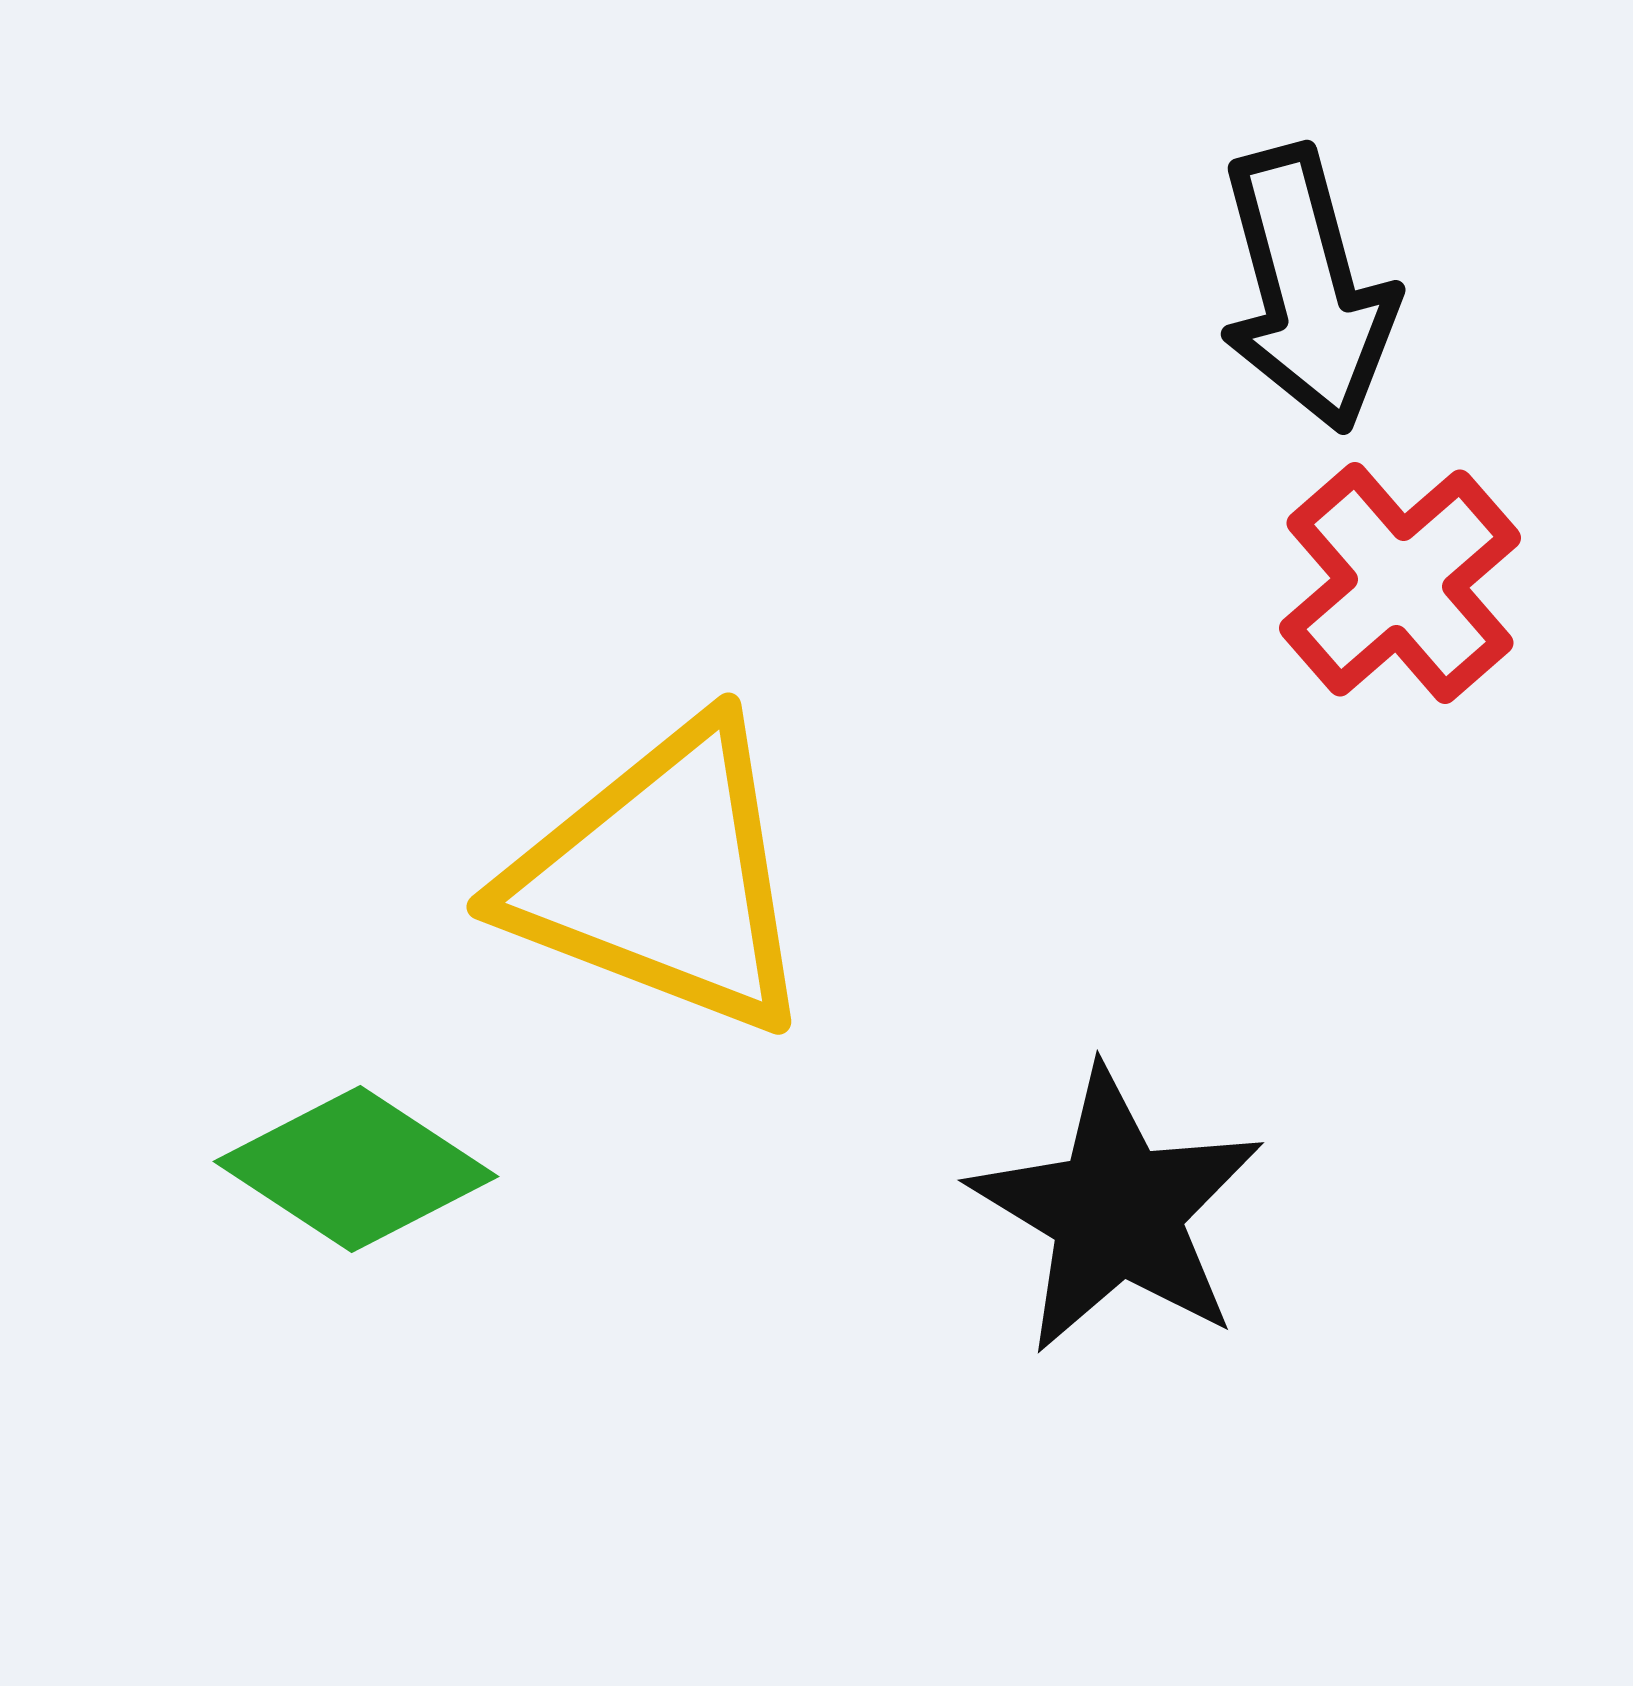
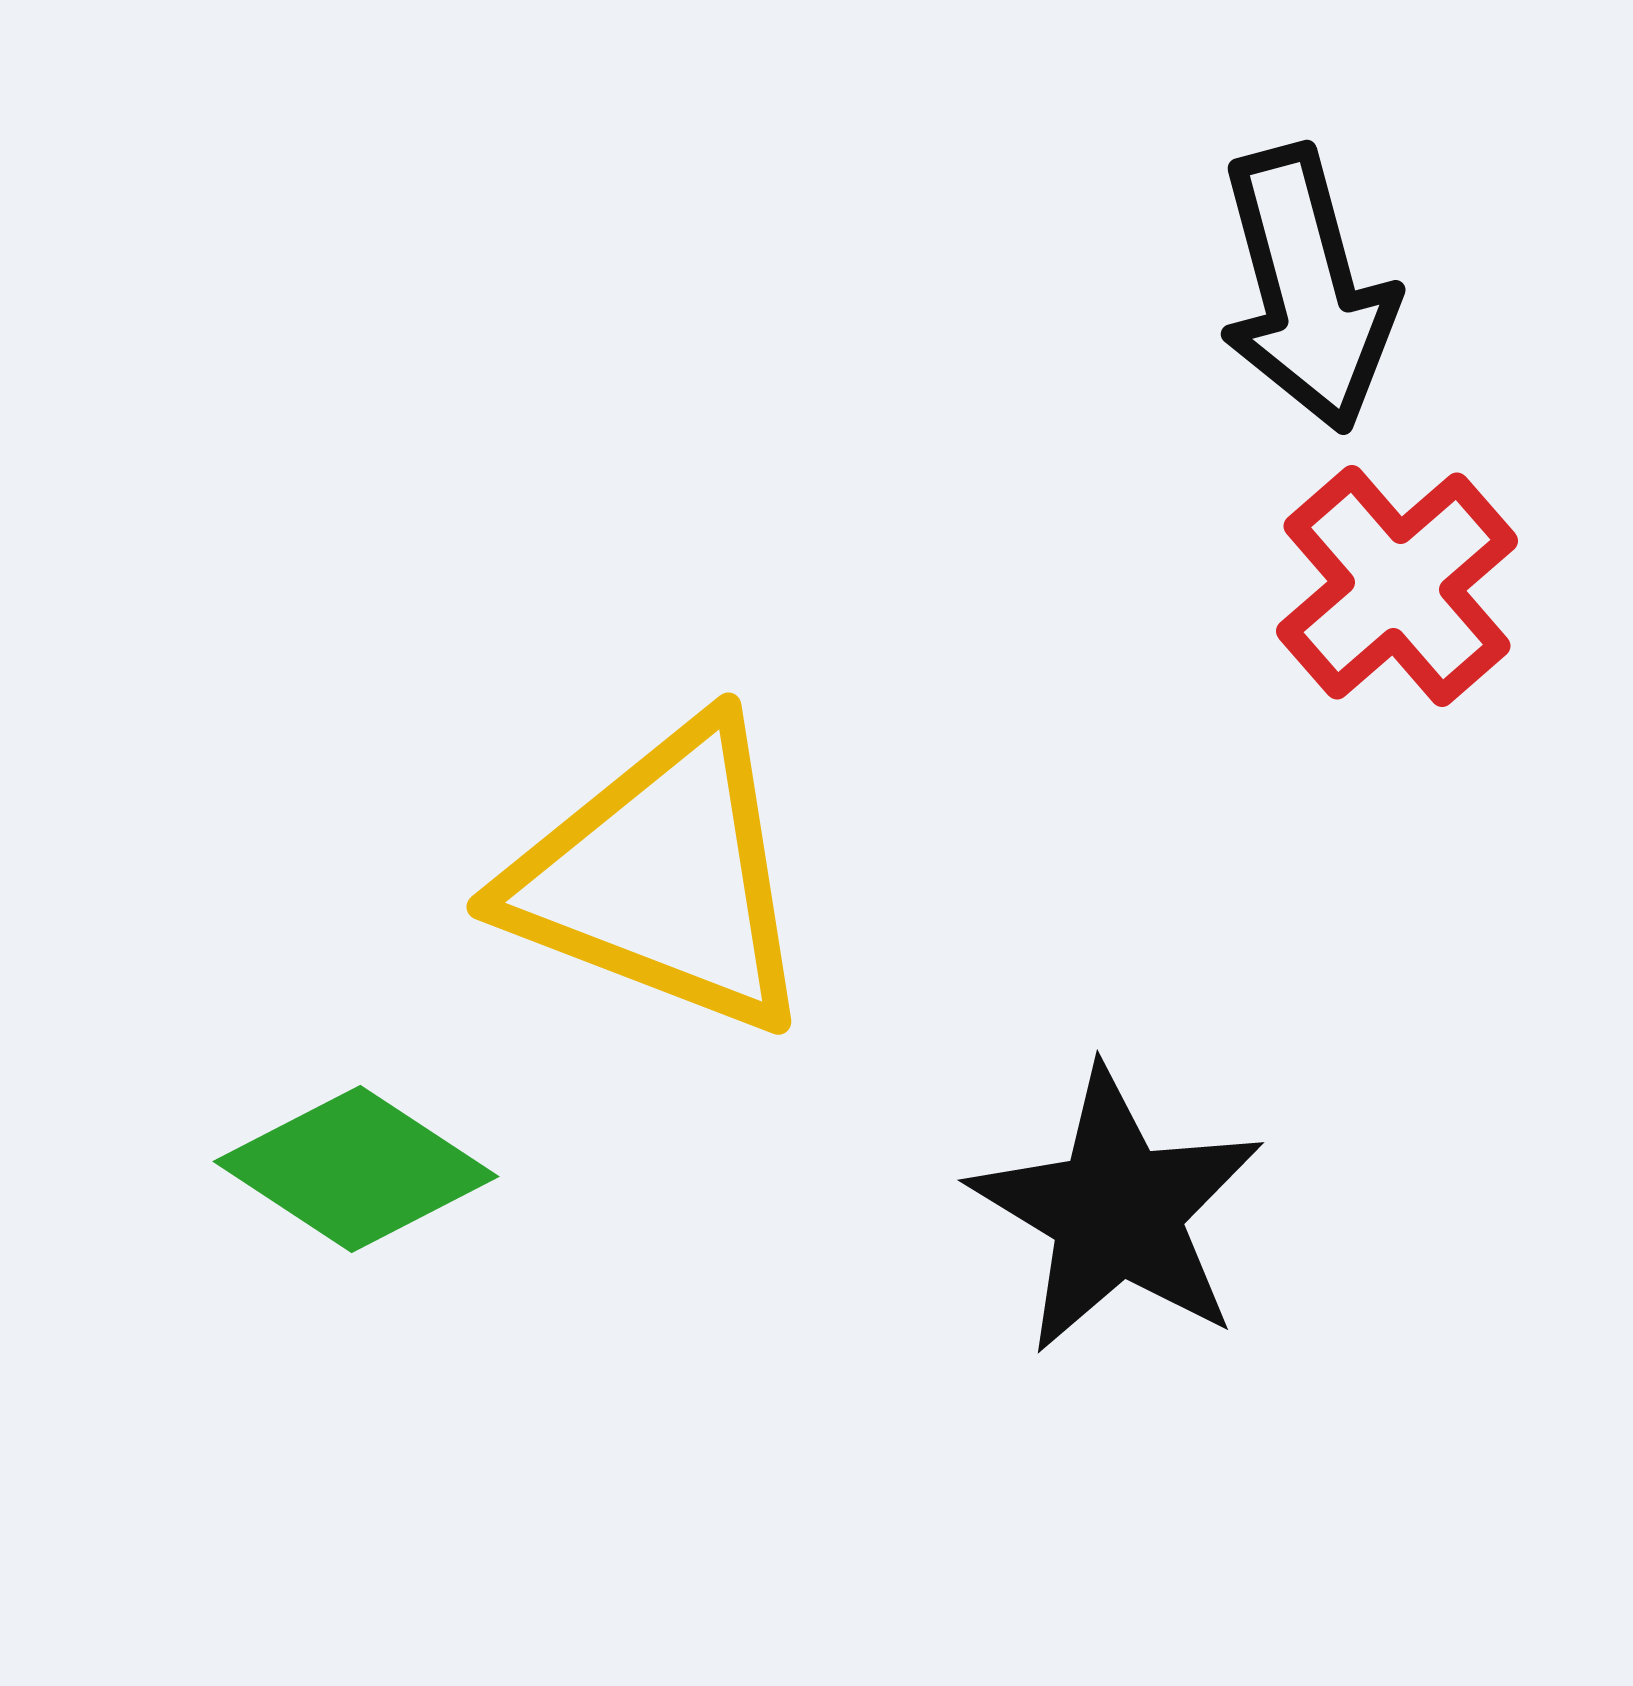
red cross: moved 3 px left, 3 px down
